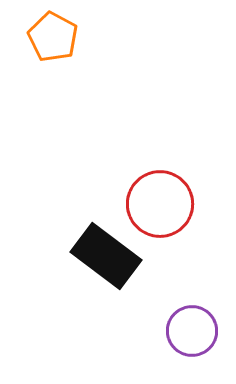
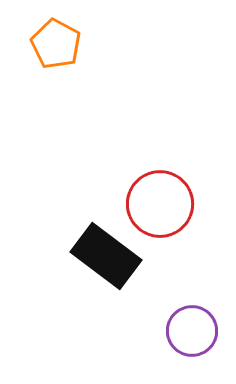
orange pentagon: moved 3 px right, 7 px down
